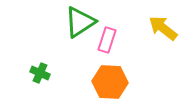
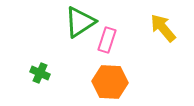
yellow arrow: rotated 12 degrees clockwise
